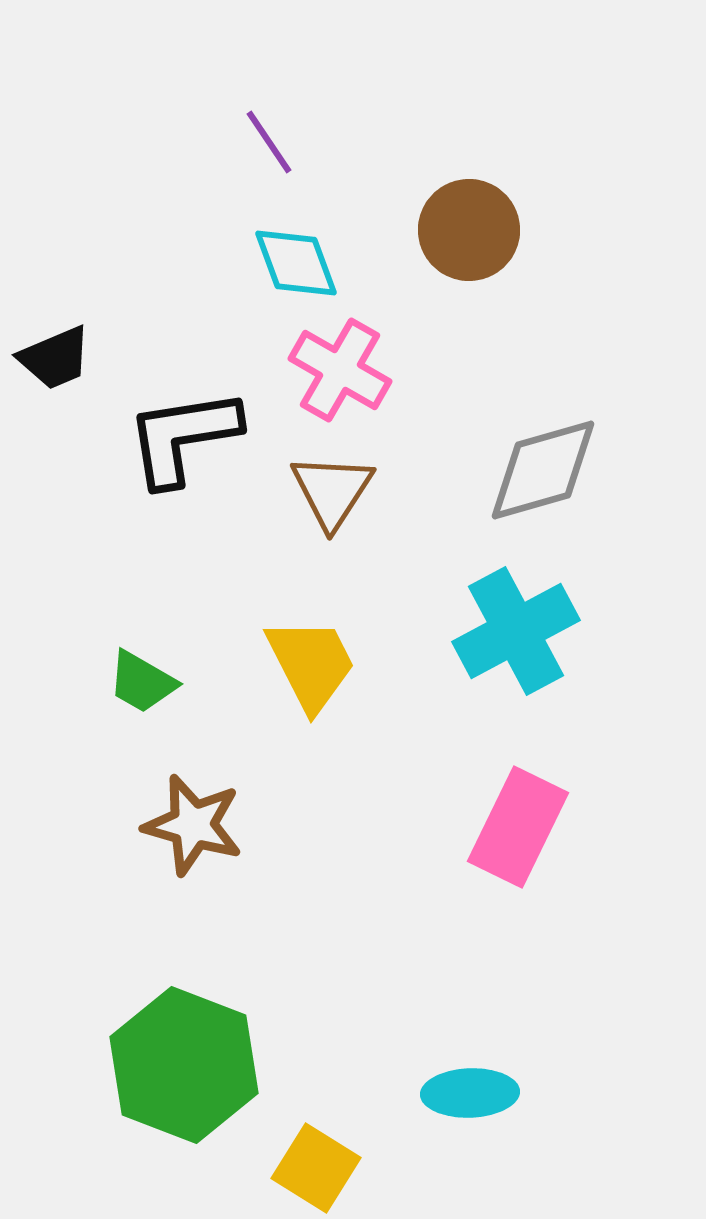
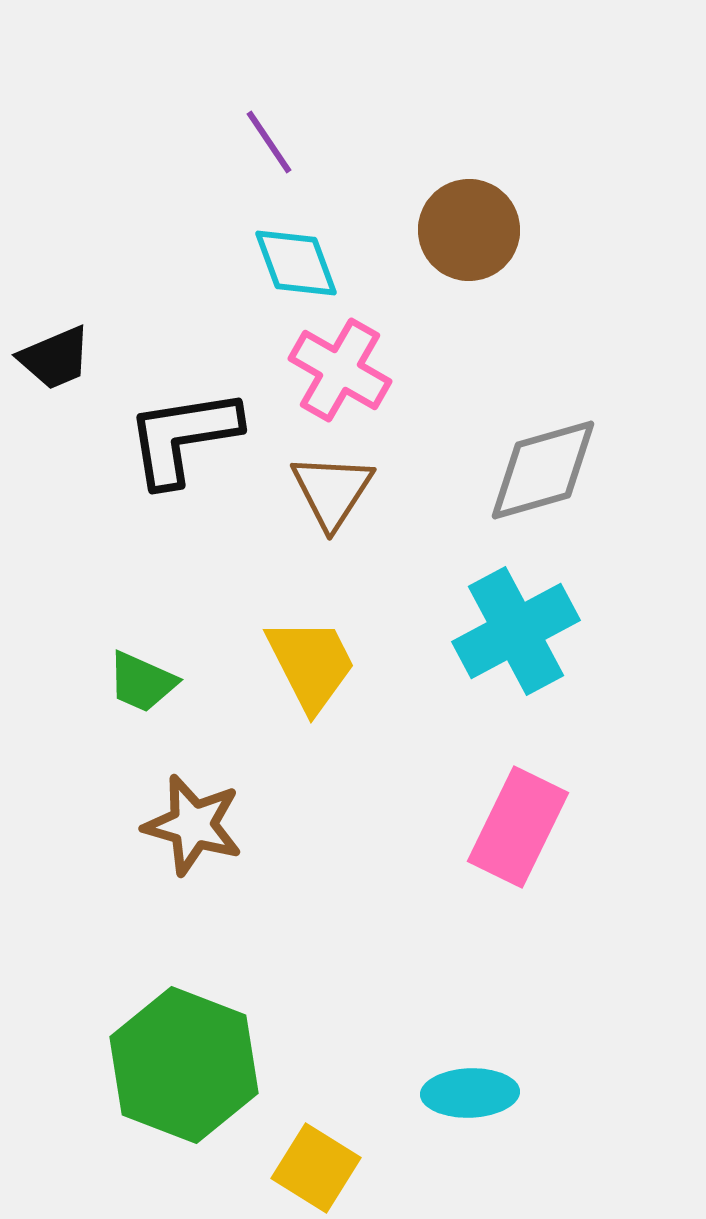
green trapezoid: rotated 6 degrees counterclockwise
